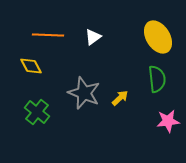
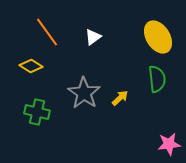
orange line: moved 1 px left, 3 px up; rotated 52 degrees clockwise
yellow diamond: rotated 30 degrees counterclockwise
gray star: rotated 12 degrees clockwise
green cross: rotated 25 degrees counterclockwise
pink star: moved 1 px right, 23 px down
